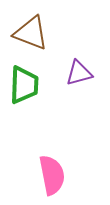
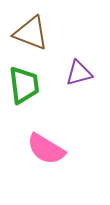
green trapezoid: rotated 9 degrees counterclockwise
pink semicircle: moved 6 px left, 26 px up; rotated 132 degrees clockwise
